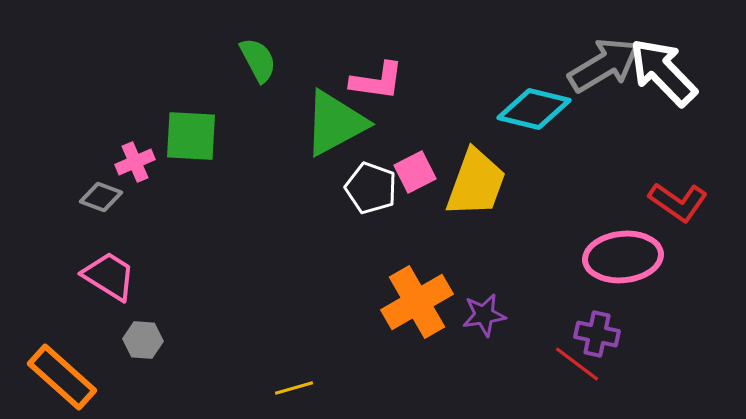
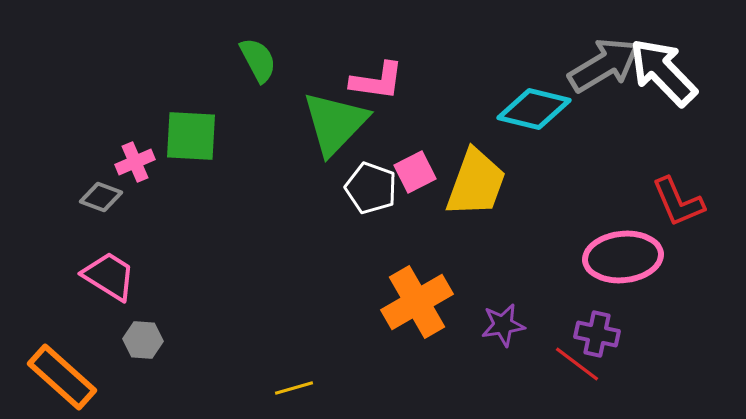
green triangle: rotated 18 degrees counterclockwise
red L-shape: rotated 32 degrees clockwise
purple star: moved 19 px right, 10 px down
